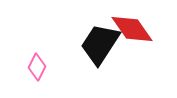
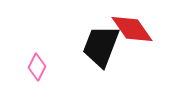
black trapezoid: moved 1 px right, 2 px down; rotated 12 degrees counterclockwise
